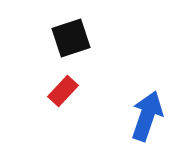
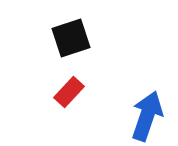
red rectangle: moved 6 px right, 1 px down
